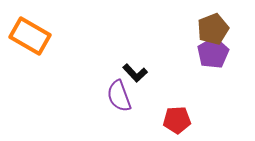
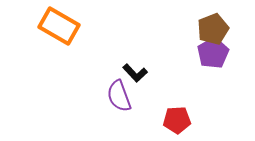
orange rectangle: moved 29 px right, 10 px up
